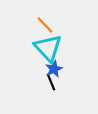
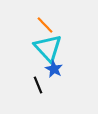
blue star: rotated 18 degrees counterclockwise
black line: moved 13 px left, 3 px down
